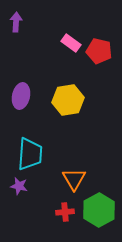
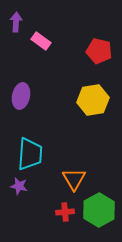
pink rectangle: moved 30 px left, 2 px up
yellow hexagon: moved 25 px right
